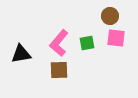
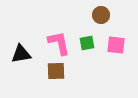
brown circle: moved 9 px left, 1 px up
pink square: moved 7 px down
pink L-shape: rotated 128 degrees clockwise
brown square: moved 3 px left, 1 px down
